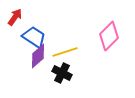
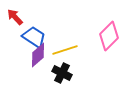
red arrow: rotated 78 degrees counterclockwise
yellow line: moved 2 px up
purple diamond: moved 1 px up
